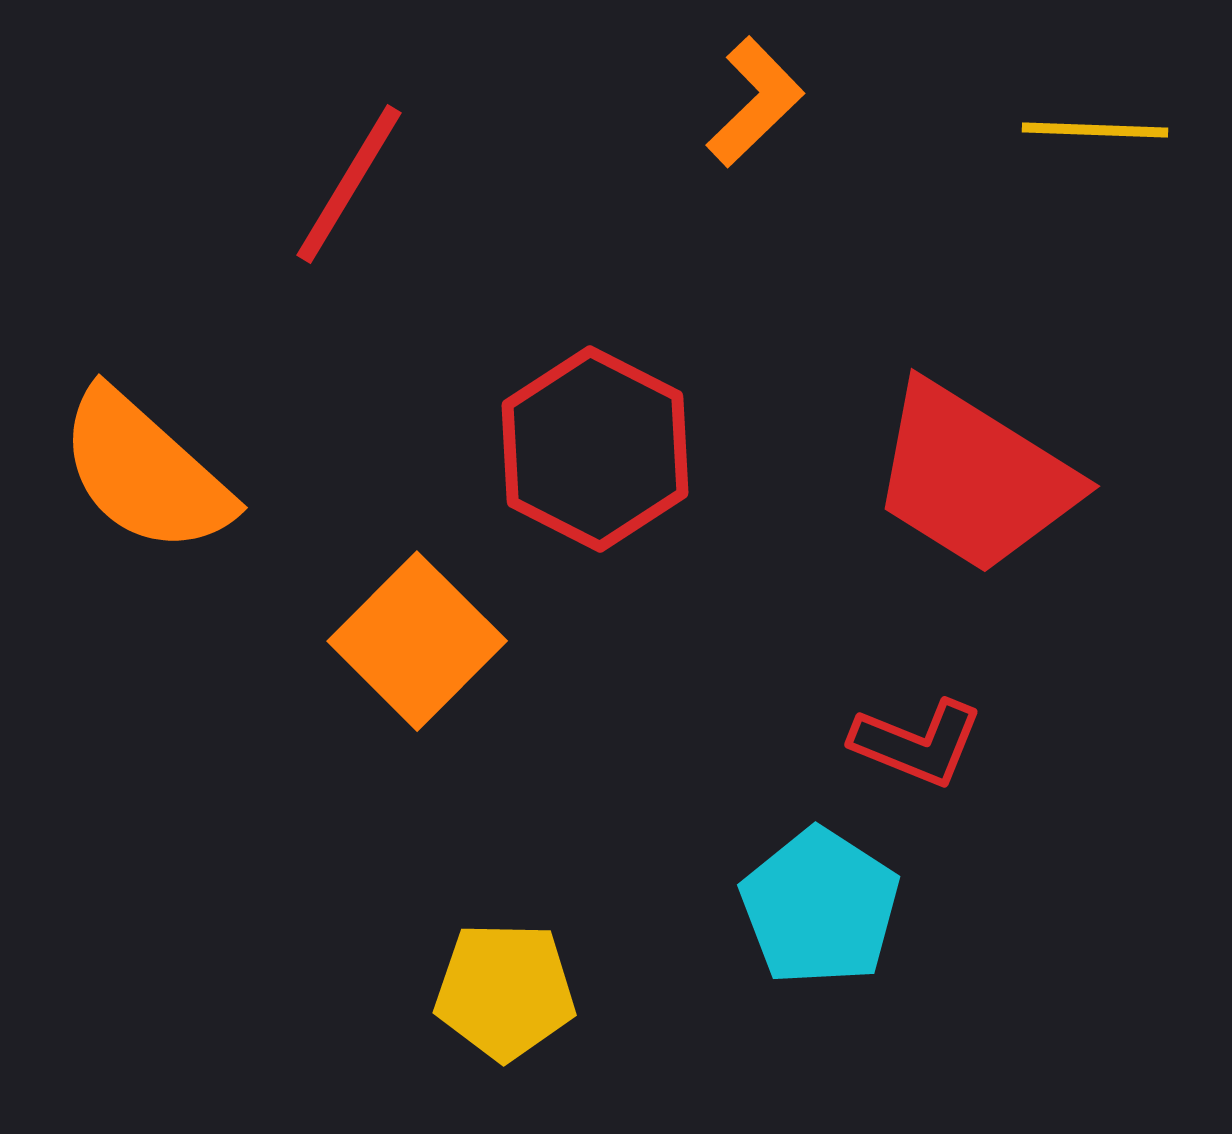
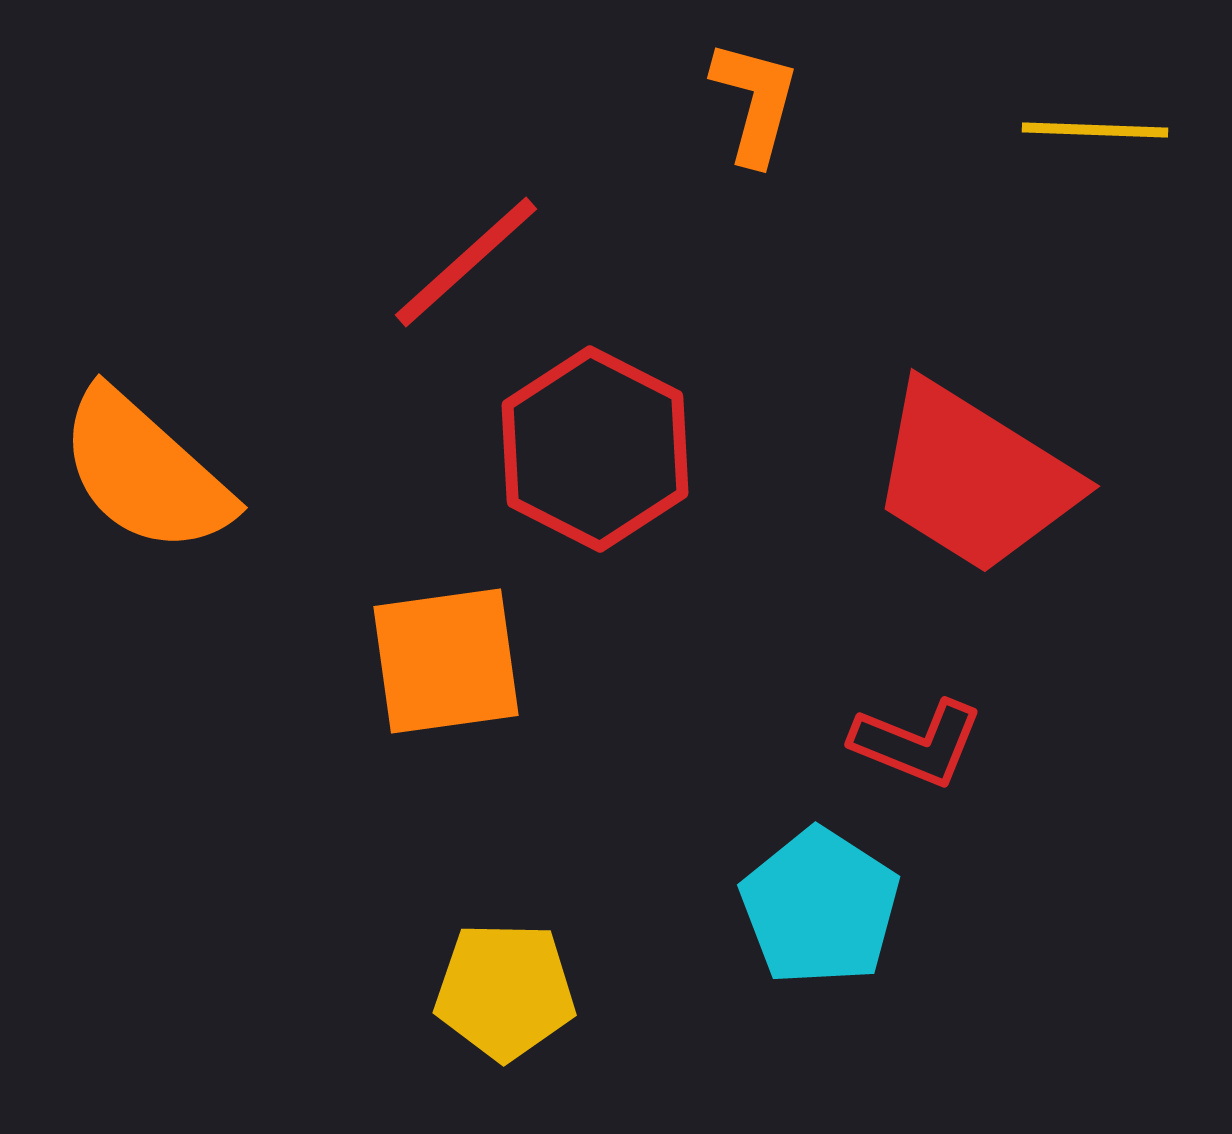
orange L-shape: rotated 31 degrees counterclockwise
red line: moved 117 px right, 78 px down; rotated 17 degrees clockwise
orange square: moved 29 px right, 20 px down; rotated 37 degrees clockwise
